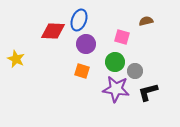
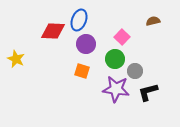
brown semicircle: moved 7 px right
pink square: rotated 28 degrees clockwise
green circle: moved 3 px up
